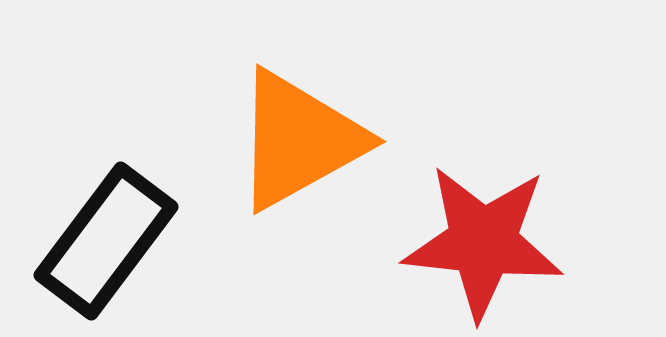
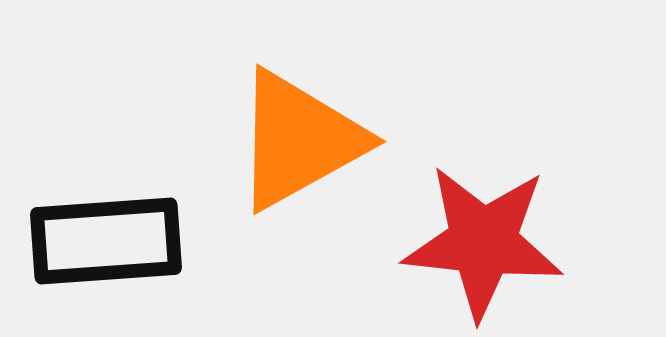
black rectangle: rotated 49 degrees clockwise
